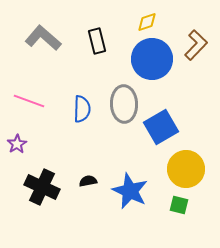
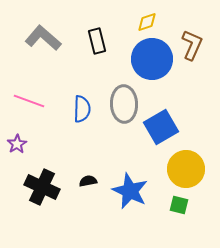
brown L-shape: moved 4 px left; rotated 20 degrees counterclockwise
